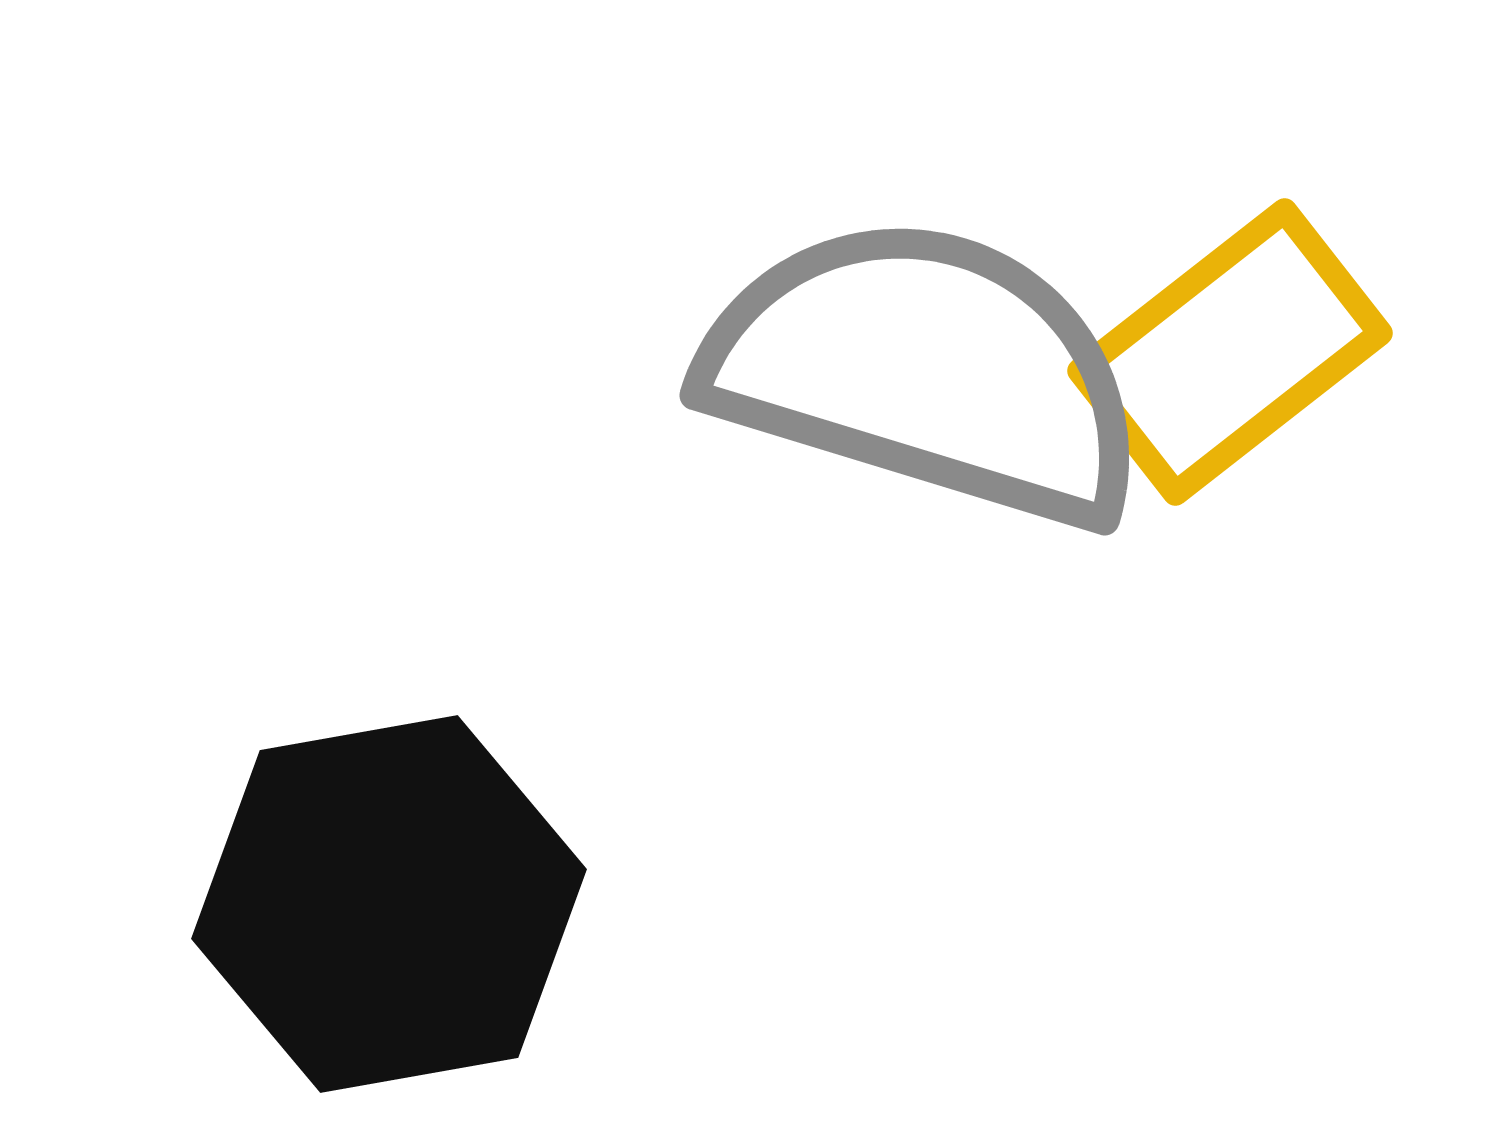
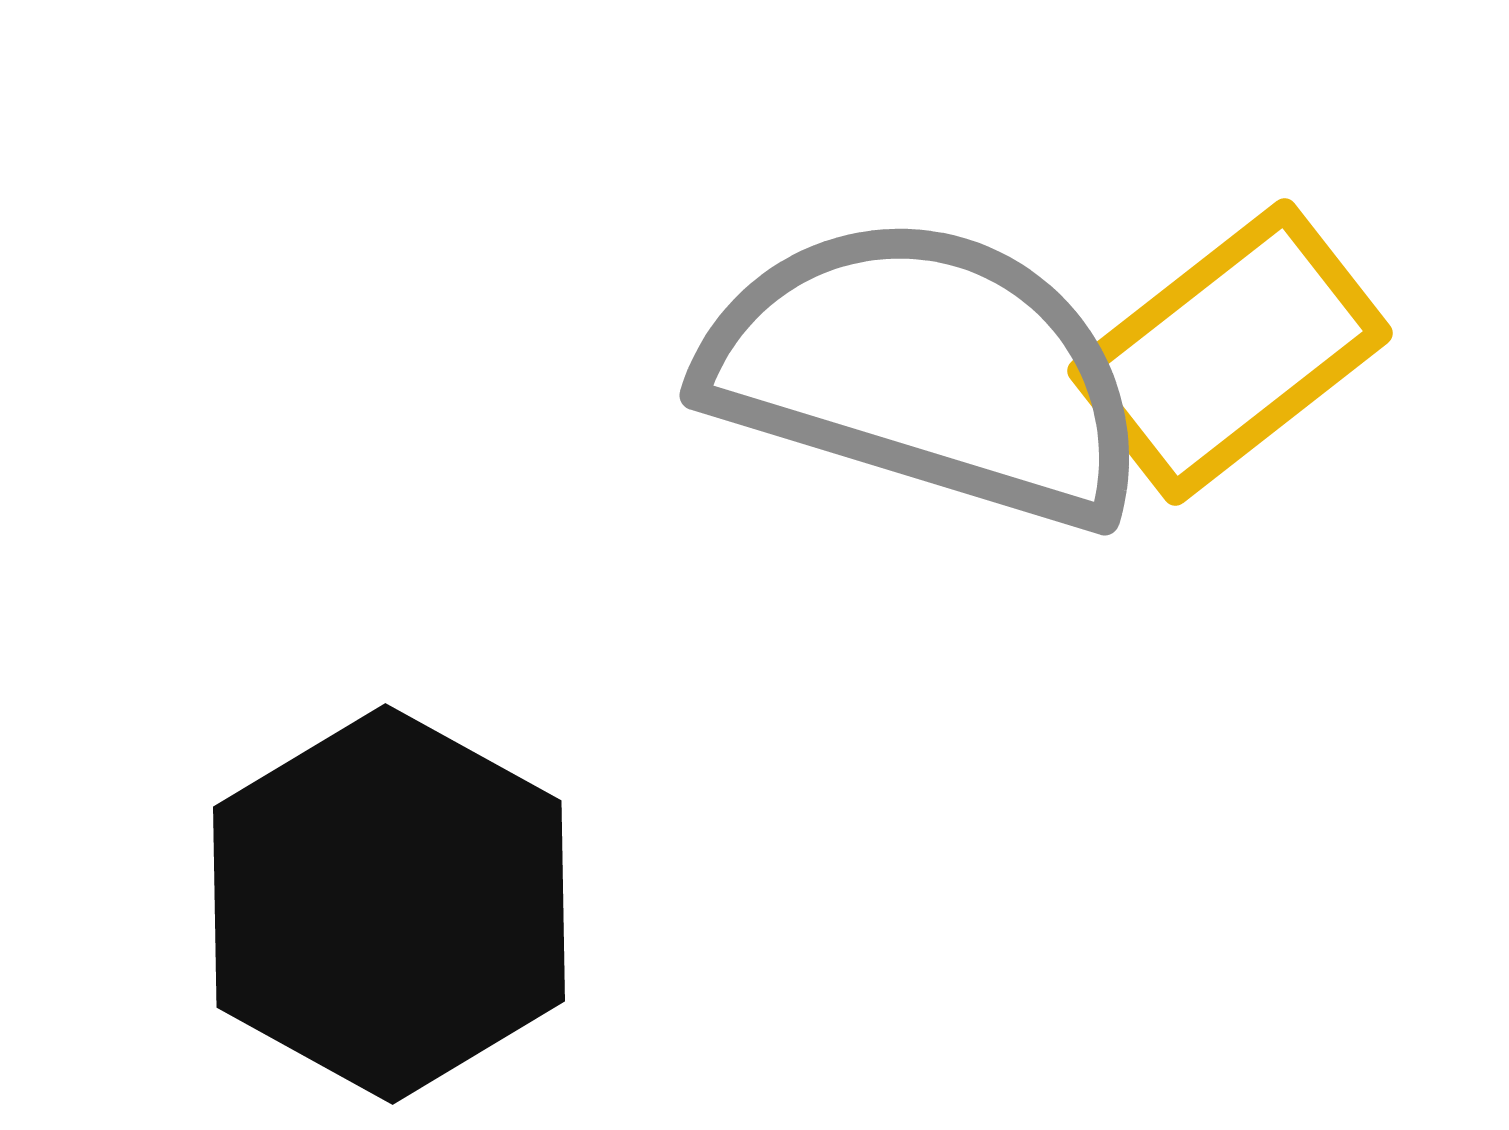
black hexagon: rotated 21 degrees counterclockwise
